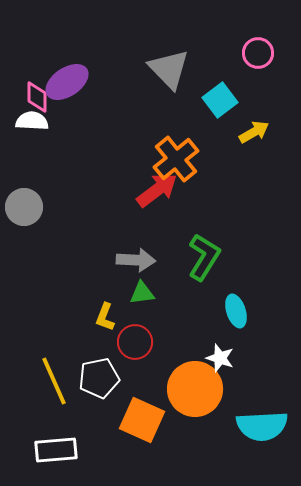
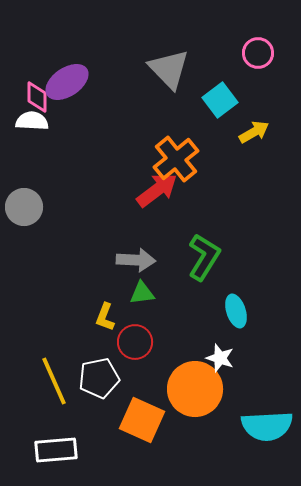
cyan semicircle: moved 5 px right
